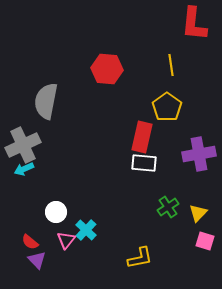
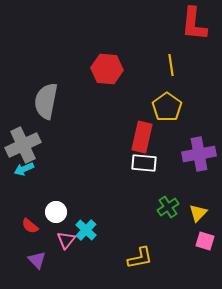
red semicircle: moved 16 px up
